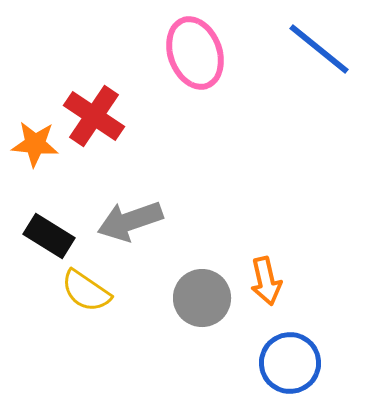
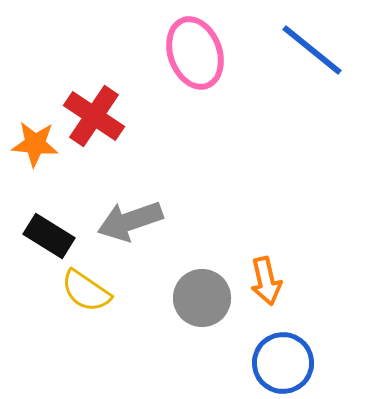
blue line: moved 7 px left, 1 px down
blue circle: moved 7 px left
